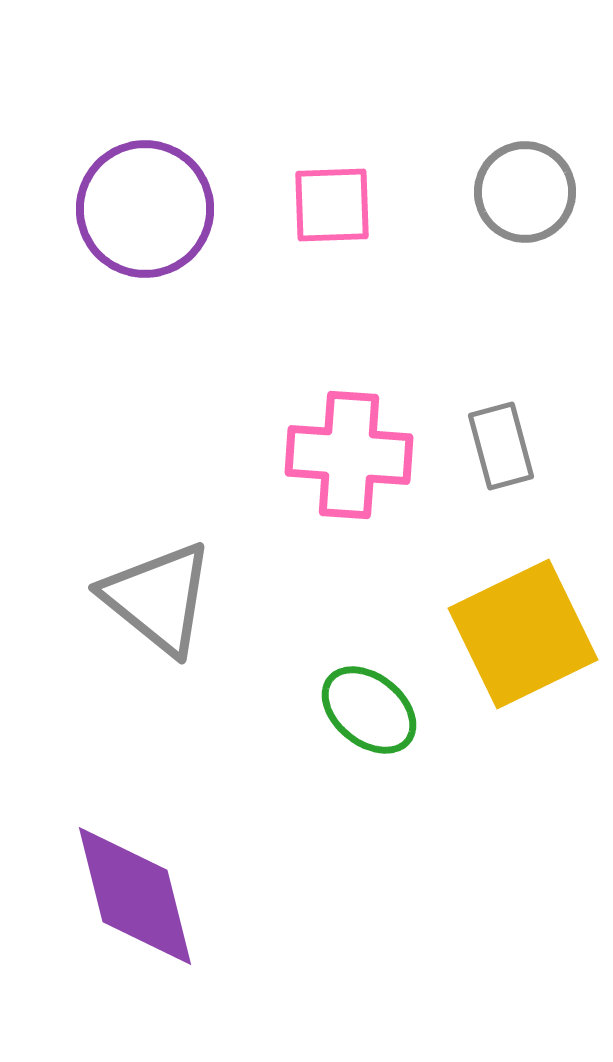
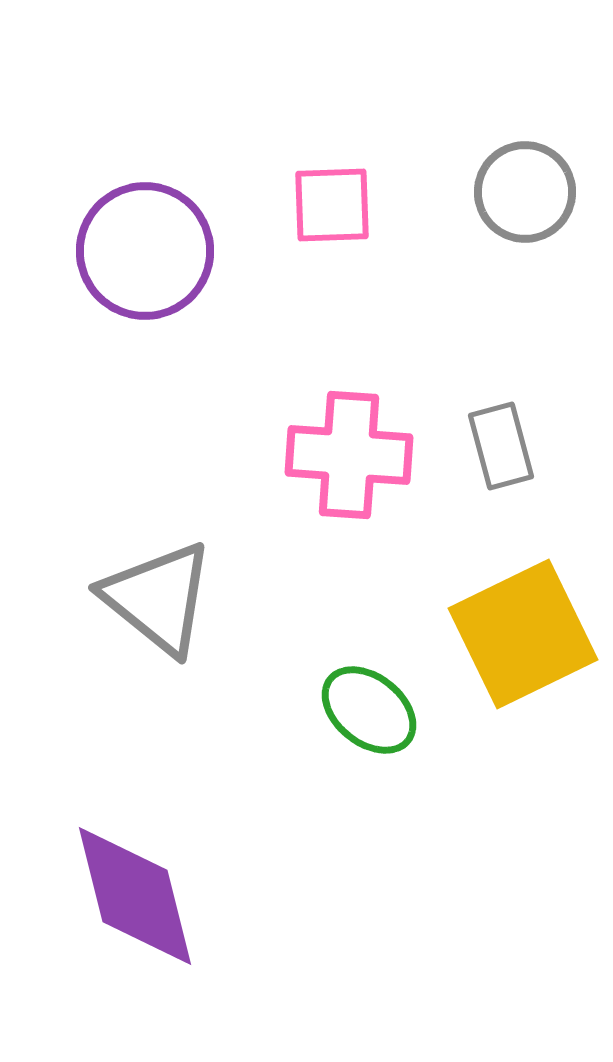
purple circle: moved 42 px down
